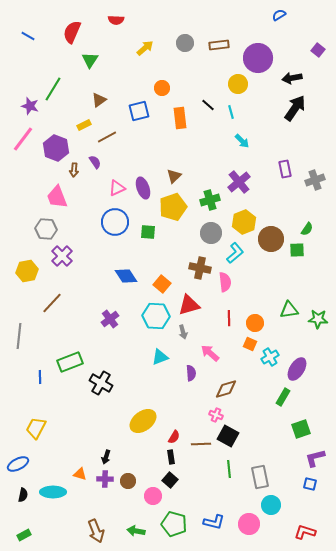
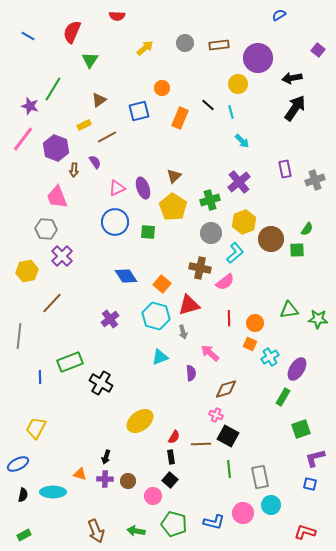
red semicircle at (116, 20): moved 1 px right, 4 px up
orange rectangle at (180, 118): rotated 30 degrees clockwise
yellow pentagon at (173, 207): rotated 20 degrees counterclockwise
pink semicircle at (225, 282): rotated 60 degrees clockwise
cyan hexagon at (156, 316): rotated 12 degrees clockwise
yellow ellipse at (143, 421): moved 3 px left
pink circle at (249, 524): moved 6 px left, 11 px up
